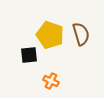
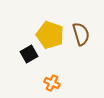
black square: moved 1 px up; rotated 24 degrees counterclockwise
orange cross: moved 1 px right, 2 px down
